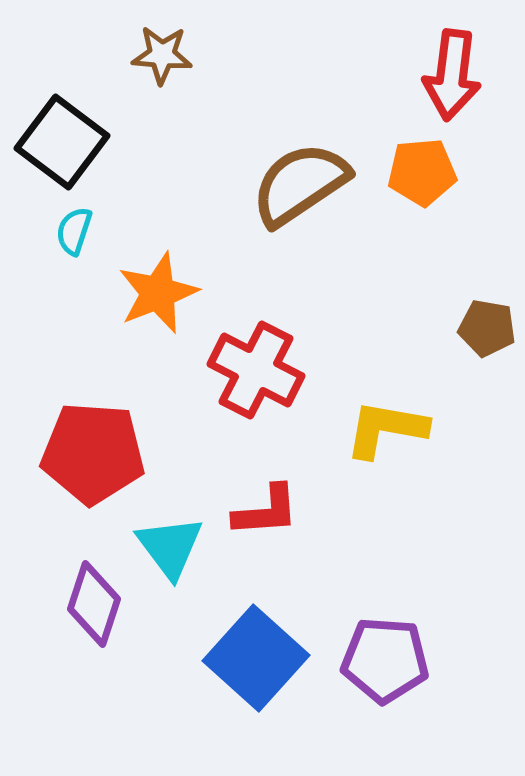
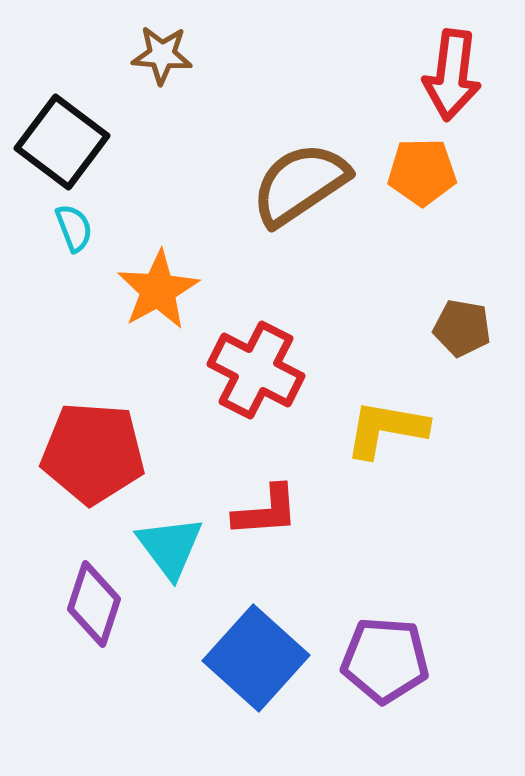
orange pentagon: rotated 4 degrees clockwise
cyan semicircle: moved 3 px up; rotated 141 degrees clockwise
orange star: moved 3 px up; rotated 8 degrees counterclockwise
brown pentagon: moved 25 px left
